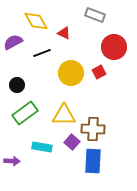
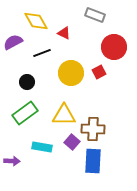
black circle: moved 10 px right, 3 px up
